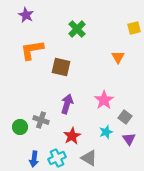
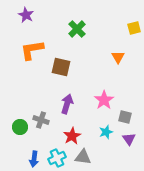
gray square: rotated 24 degrees counterclockwise
gray triangle: moved 6 px left, 1 px up; rotated 24 degrees counterclockwise
